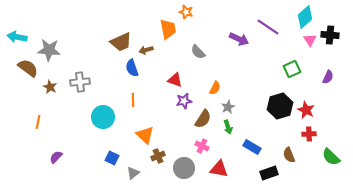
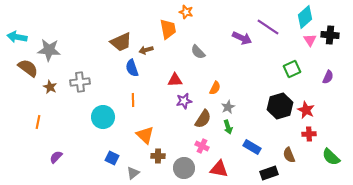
purple arrow at (239, 39): moved 3 px right, 1 px up
red triangle at (175, 80): rotated 21 degrees counterclockwise
brown cross at (158, 156): rotated 24 degrees clockwise
